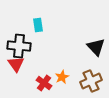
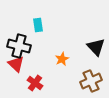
black cross: rotated 10 degrees clockwise
red triangle: rotated 12 degrees counterclockwise
orange star: moved 18 px up
red cross: moved 9 px left
